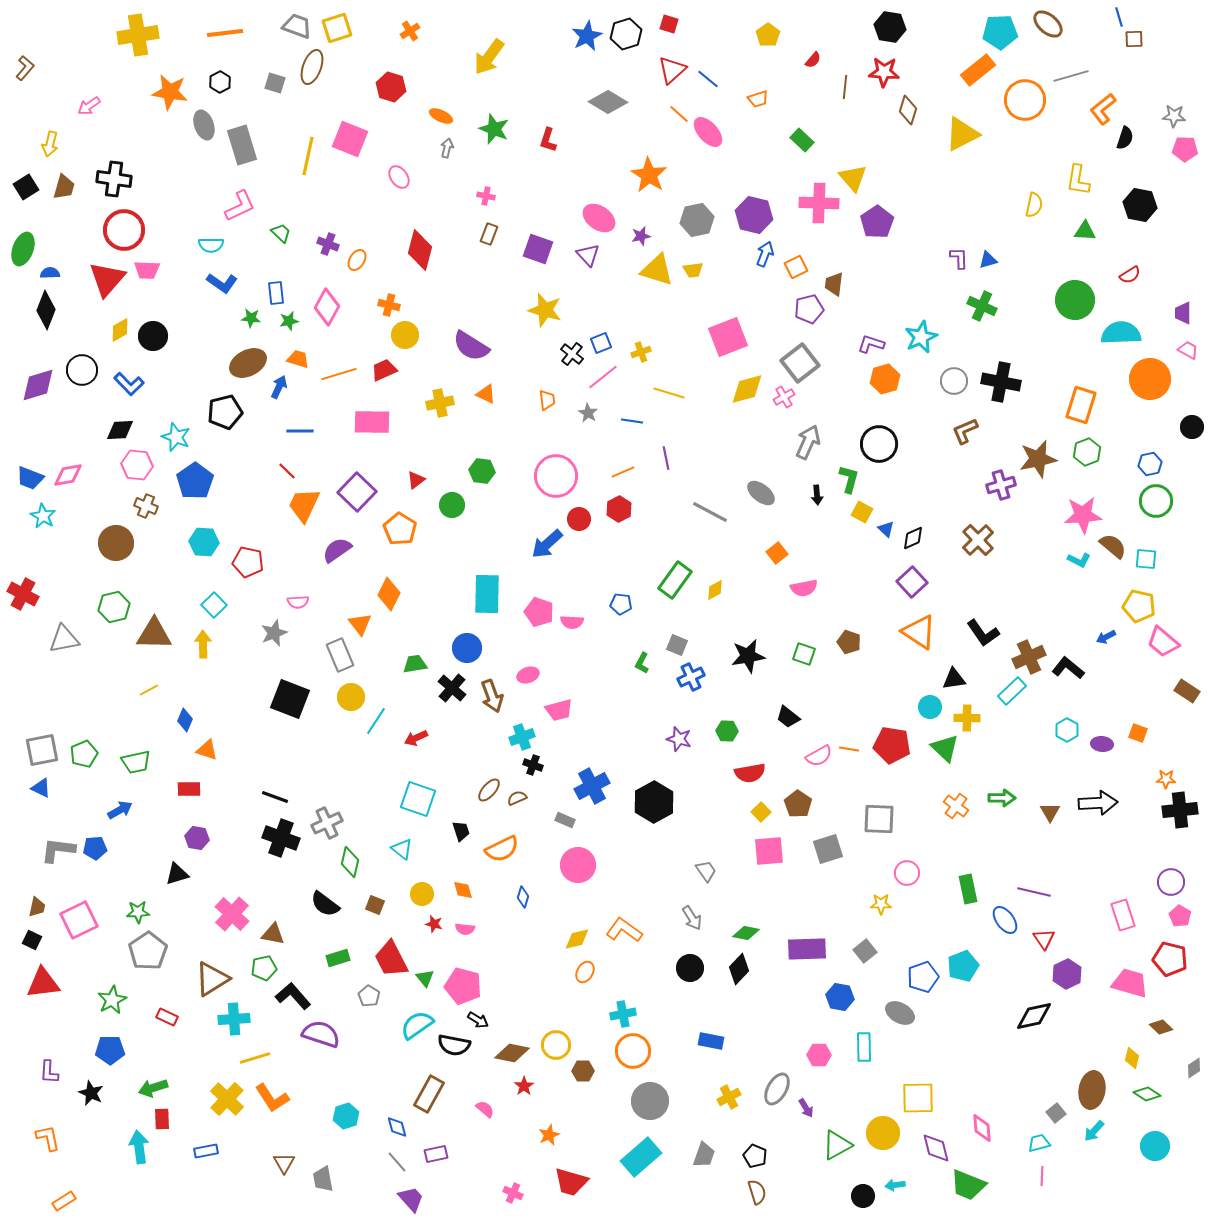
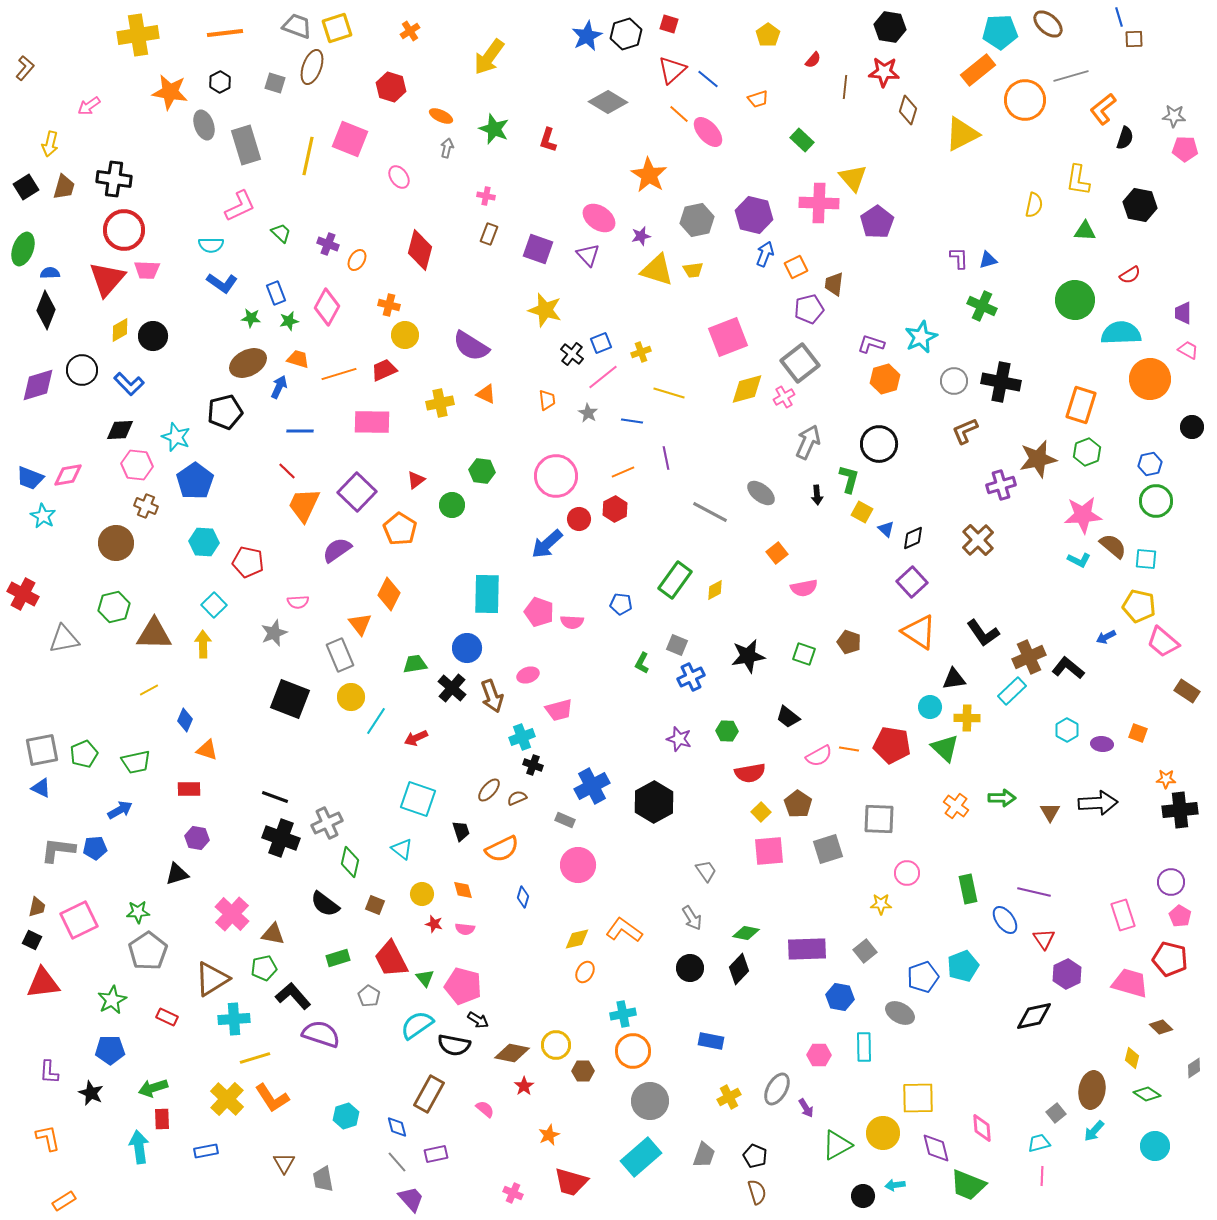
gray rectangle at (242, 145): moved 4 px right
blue rectangle at (276, 293): rotated 15 degrees counterclockwise
red hexagon at (619, 509): moved 4 px left
